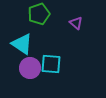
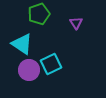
purple triangle: rotated 16 degrees clockwise
cyan square: rotated 30 degrees counterclockwise
purple circle: moved 1 px left, 2 px down
